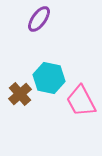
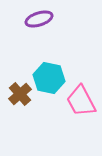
purple ellipse: rotated 36 degrees clockwise
